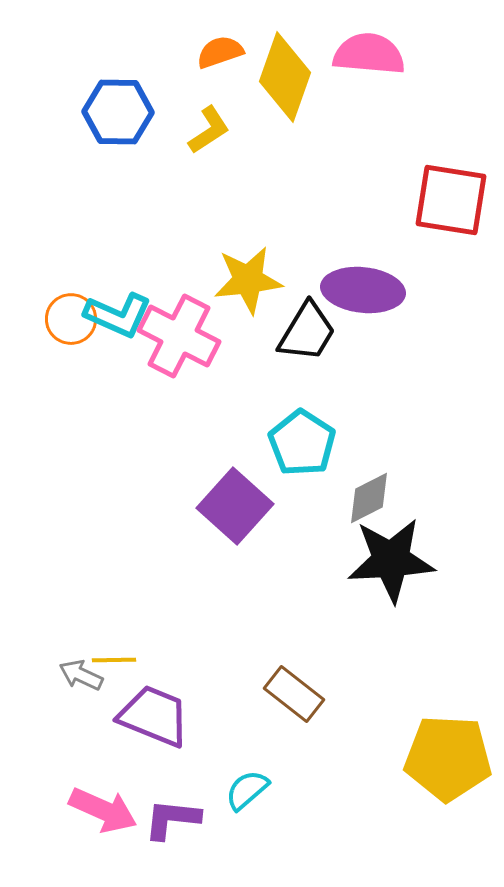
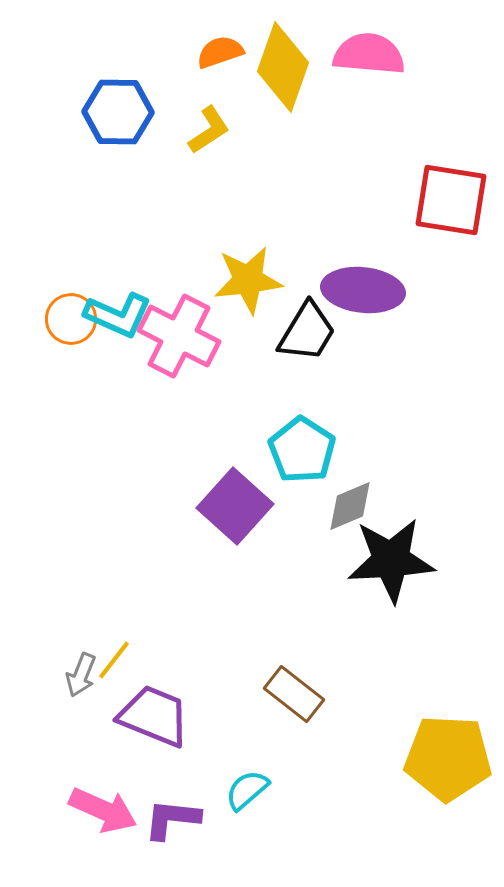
yellow diamond: moved 2 px left, 10 px up
cyan pentagon: moved 7 px down
gray diamond: moved 19 px left, 8 px down; rotated 4 degrees clockwise
yellow line: rotated 51 degrees counterclockwise
gray arrow: rotated 93 degrees counterclockwise
